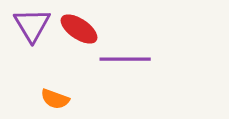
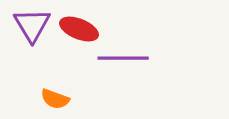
red ellipse: rotated 12 degrees counterclockwise
purple line: moved 2 px left, 1 px up
